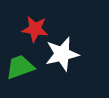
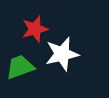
red star: rotated 24 degrees counterclockwise
